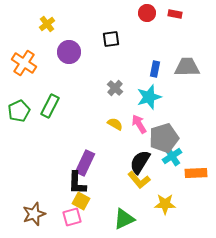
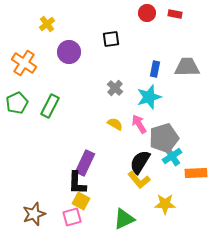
green pentagon: moved 2 px left, 8 px up
